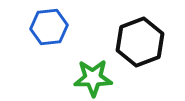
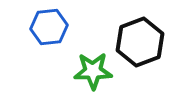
green star: moved 7 px up
